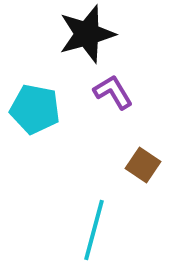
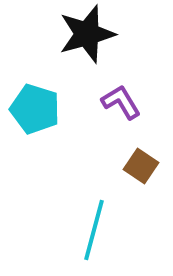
purple L-shape: moved 8 px right, 10 px down
cyan pentagon: rotated 6 degrees clockwise
brown square: moved 2 px left, 1 px down
